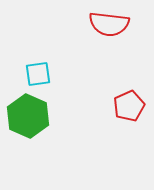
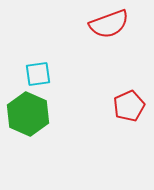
red semicircle: rotated 27 degrees counterclockwise
green hexagon: moved 2 px up
